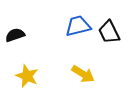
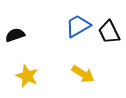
blue trapezoid: rotated 16 degrees counterclockwise
